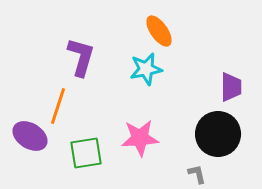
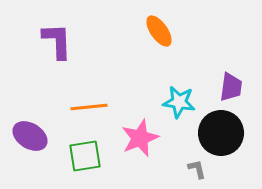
purple L-shape: moved 24 px left, 16 px up; rotated 18 degrees counterclockwise
cyan star: moved 33 px right, 33 px down; rotated 20 degrees clockwise
purple trapezoid: rotated 8 degrees clockwise
orange line: moved 31 px right, 1 px down; rotated 66 degrees clockwise
black circle: moved 3 px right, 1 px up
pink star: rotated 18 degrees counterclockwise
green square: moved 1 px left, 3 px down
gray L-shape: moved 5 px up
